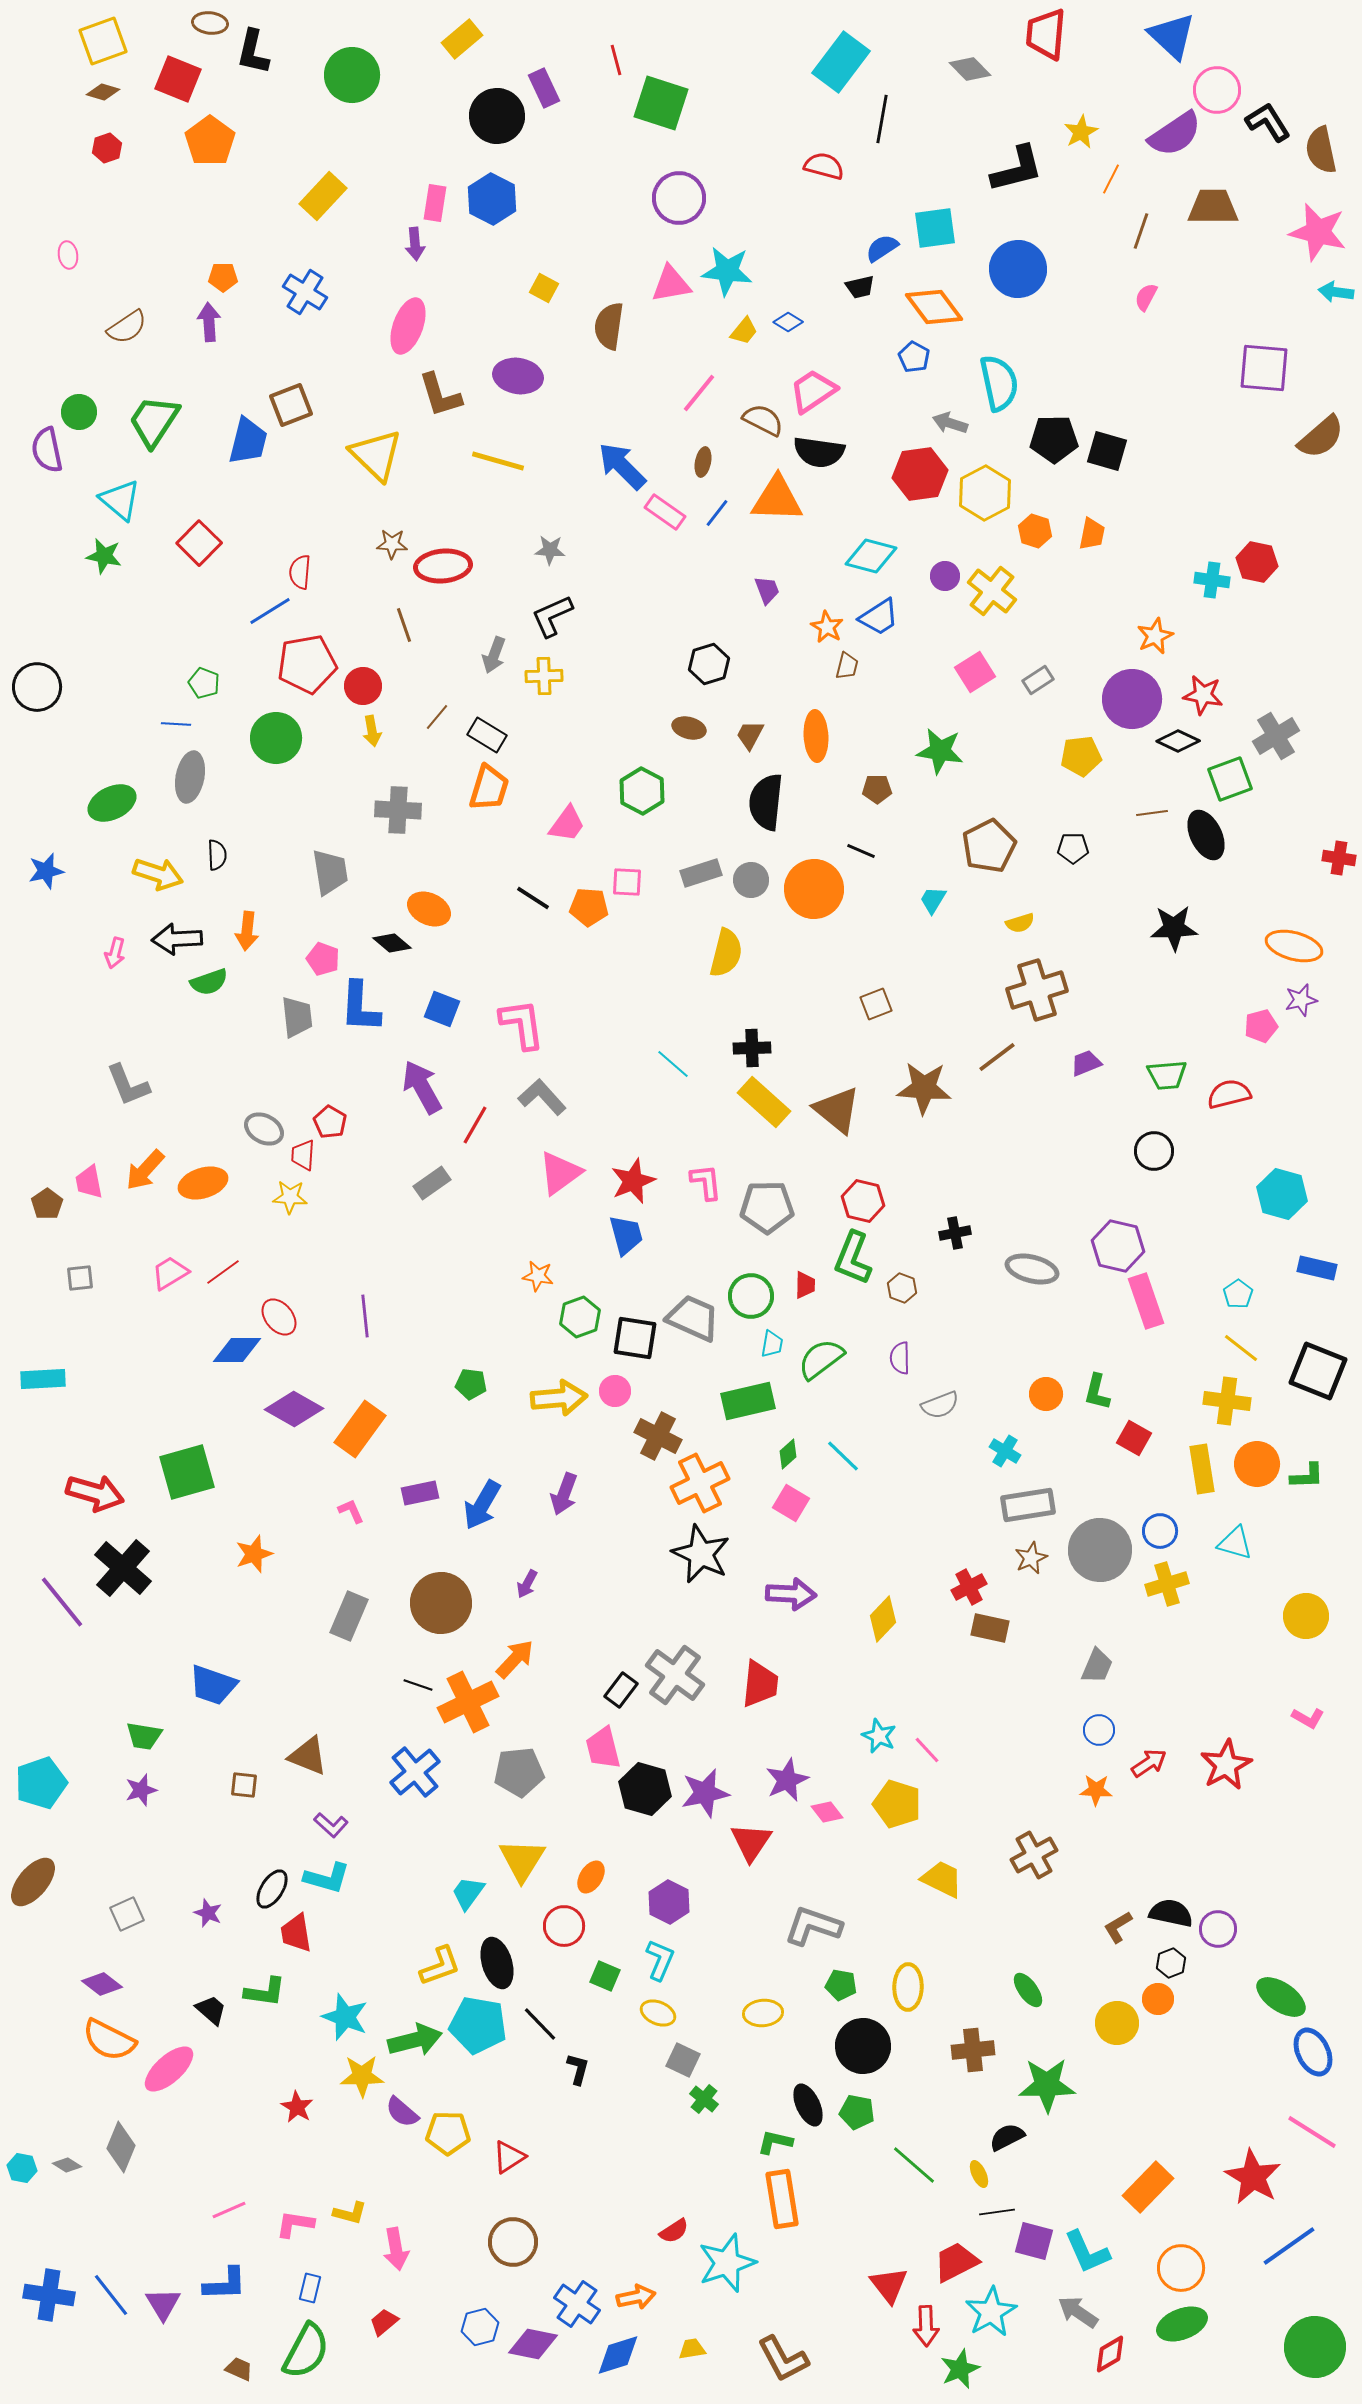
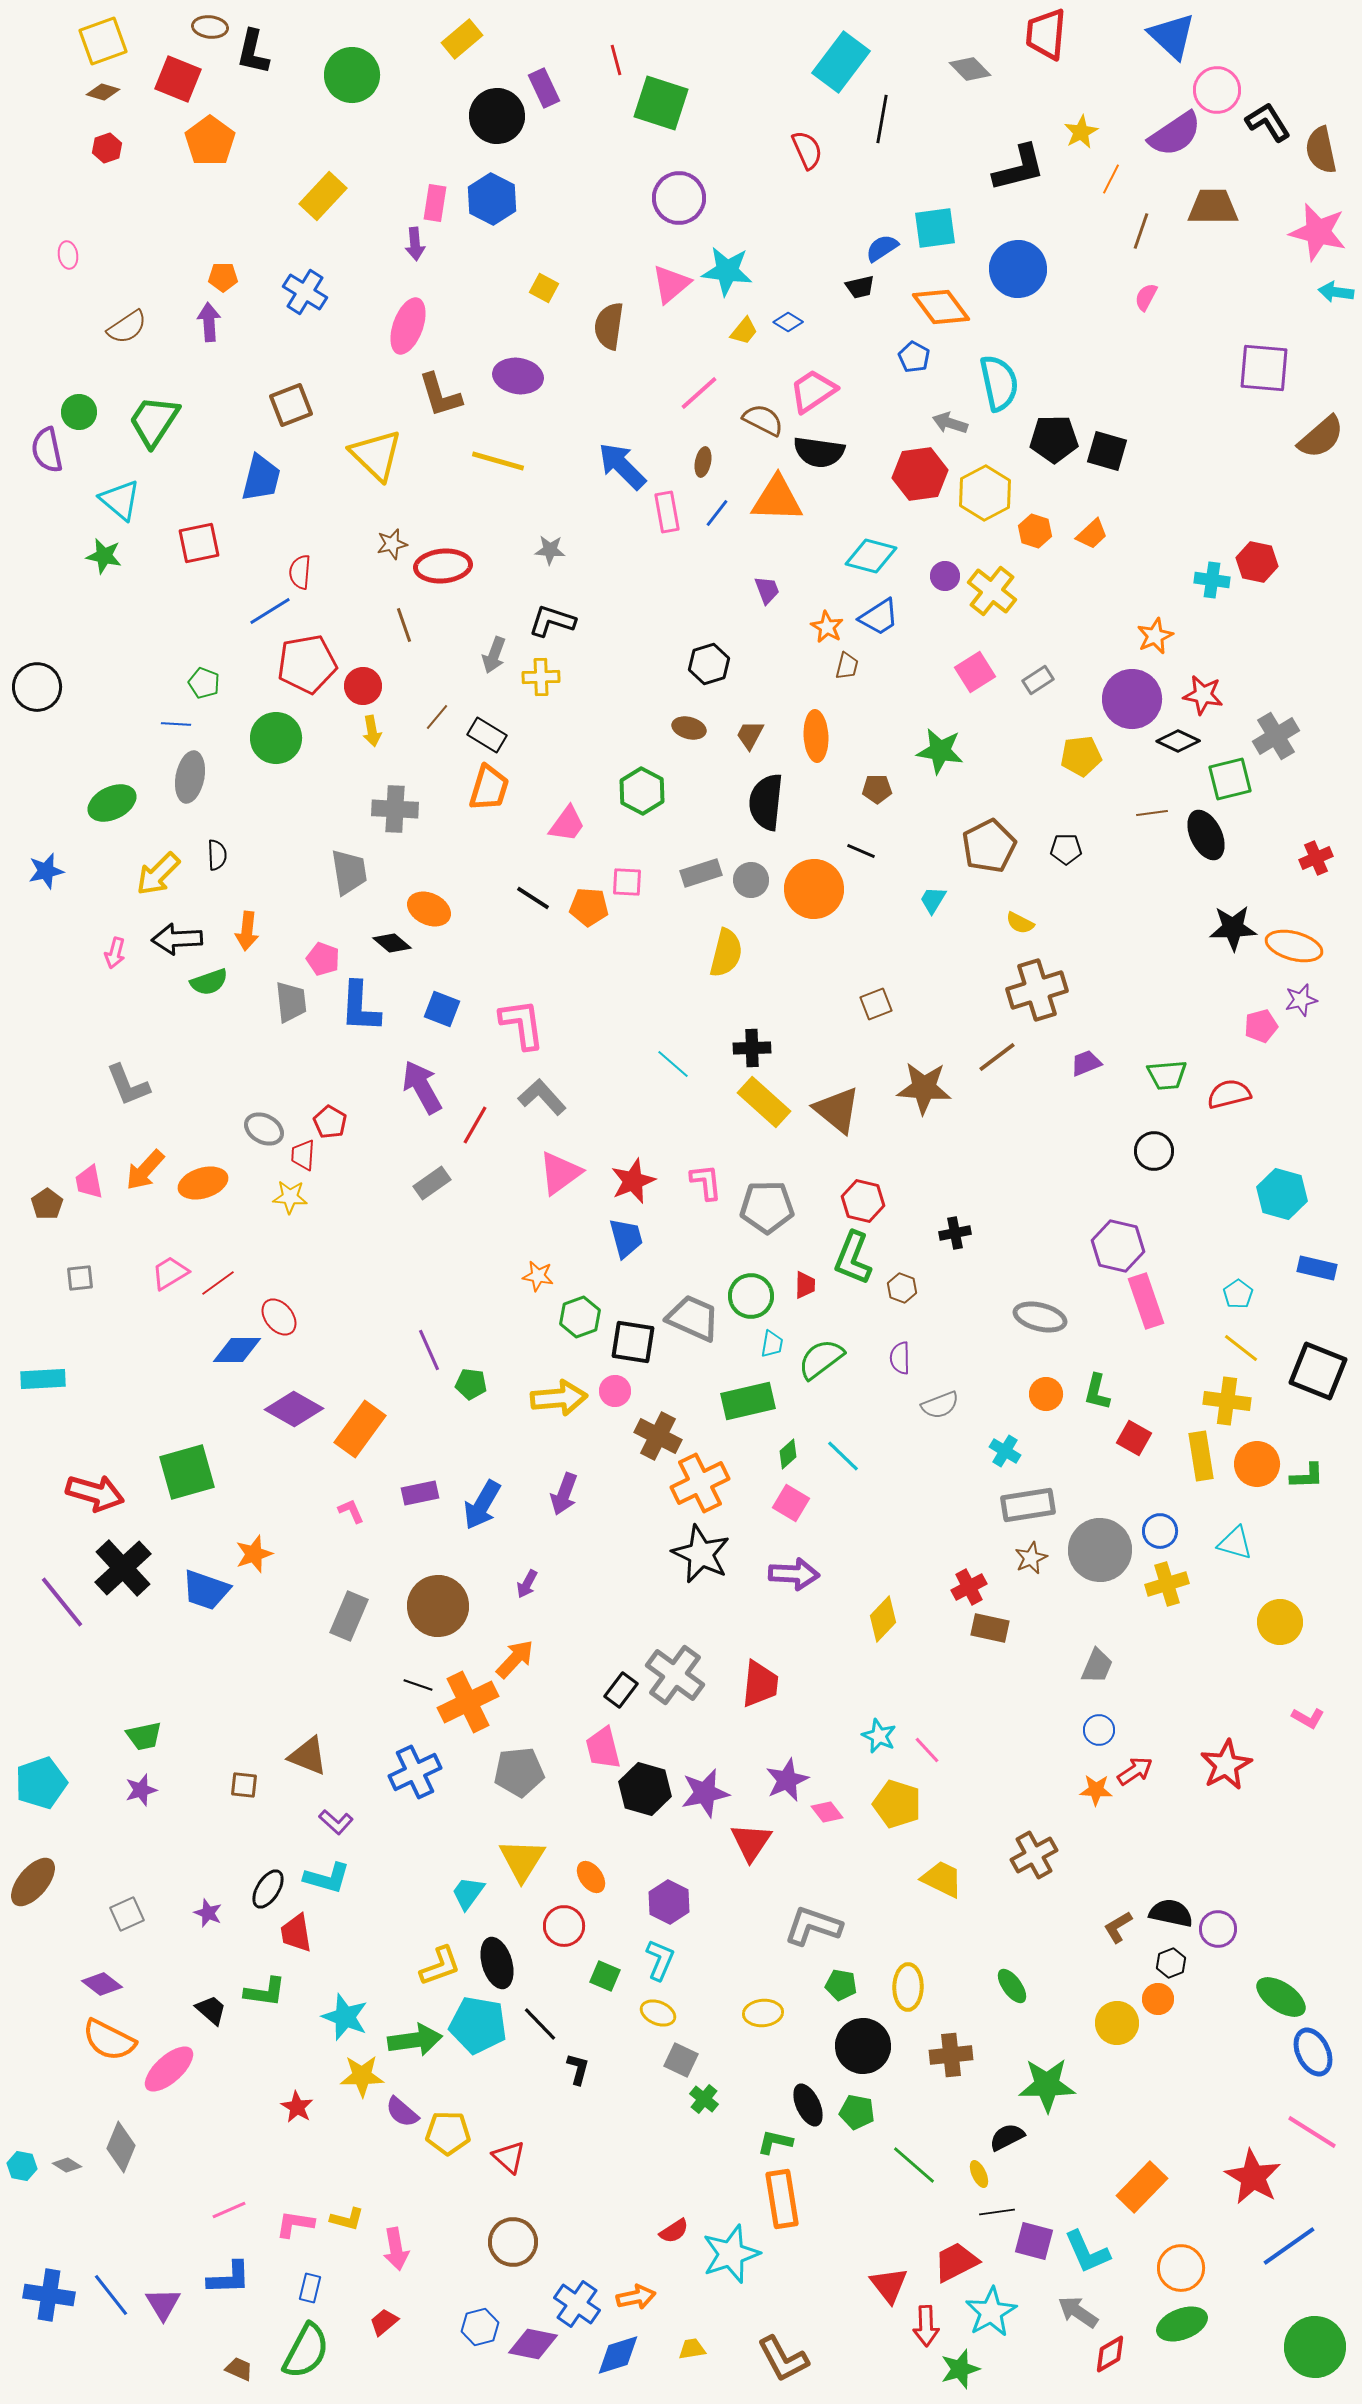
brown ellipse at (210, 23): moved 4 px down
red semicircle at (824, 166): moved 17 px left, 16 px up; rotated 51 degrees clockwise
black L-shape at (1017, 169): moved 2 px right, 1 px up
pink triangle at (671, 284): rotated 30 degrees counterclockwise
orange diamond at (934, 307): moved 7 px right
pink line at (699, 393): rotated 9 degrees clockwise
blue trapezoid at (248, 441): moved 13 px right, 37 px down
pink rectangle at (665, 512): moved 2 px right; rotated 45 degrees clockwise
orange trapezoid at (1092, 534): rotated 36 degrees clockwise
red square at (199, 543): rotated 33 degrees clockwise
brown star at (392, 544): rotated 16 degrees counterclockwise
black L-shape at (552, 616): moved 5 px down; rotated 42 degrees clockwise
yellow cross at (544, 676): moved 3 px left, 1 px down
green square at (1230, 779): rotated 6 degrees clockwise
gray cross at (398, 810): moved 3 px left, 1 px up
black pentagon at (1073, 848): moved 7 px left, 1 px down
red cross at (1339, 858): moved 23 px left; rotated 32 degrees counterclockwise
gray trapezoid at (330, 872): moved 19 px right
yellow arrow at (158, 874): rotated 117 degrees clockwise
yellow semicircle at (1020, 923): rotated 44 degrees clockwise
black star at (1174, 928): moved 59 px right
gray trapezoid at (297, 1017): moved 6 px left, 15 px up
blue trapezoid at (626, 1235): moved 3 px down
gray ellipse at (1032, 1269): moved 8 px right, 48 px down
red line at (223, 1272): moved 5 px left, 11 px down
purple line at (365, 1316): moved 64 px right, 34 px down; rotated 18 degrees counterclockwise
black square at (635, 1338): moved 2 px left, 4 px down
yellow rectangle at (1202, 1469): moved 1 px left, 13 px up
black cross at (123, 1568): rotated 6 degrees clockwise
purple arrow at (791, 1594): moved 3 px right, 20 px up
brown circle at (441, 1603): moved 3 px left, 3 px down
yellow circle at (1306, 1616): moved 26 px left, 6 px down
blue trapezoid at (213, 1685): moved 7 px left, 95 px up
green trapezoid at (144, 1736): rotated 21 degrees counterclockwise
red arrow at (1149, 1763): moved 14 px left, 8 px down
blue cross at (415, 1772): rotated 15 degrees clockwise
purple L-shape at (331, 1825): moved 5 px right, 3 px up
orange ellipse at (591, 1877): rotated 68 degrees counterclockwise
black ellipse at (272, 1889): moved 4 px left
green ellipse at (1028, 1990): moved 16 px left, 4 px up
green arrow at (415, 2040): rotated 6 degrees clockwise
brown cross at (973, 2050): moved 22 px left, 5 px down
gray square at (683, 2060): moved 2 px left
red triangle at (509, 2157): rotated 45 degrees counterclockwise
cyan hexagon at (22, 2168): moved 2 px up
orange rectangle at (1148, 2187): moved 6 px left
yellow L-shape at (350, 2213): moved 3 px left, 6 px down
cyan star at (727, 2263): moved 4 px right, 9 px up
blue L-shape at (225, 2284): moved 4 px right, 6 px up
green star at (960, 2369): rotated 6 degrees clockwise
